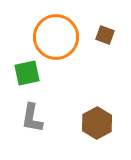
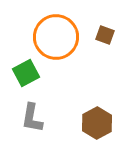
green square: moved 1 px left; rotated 16 degrees counterclockwise
